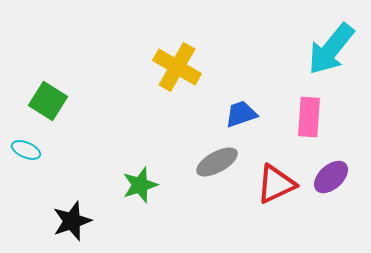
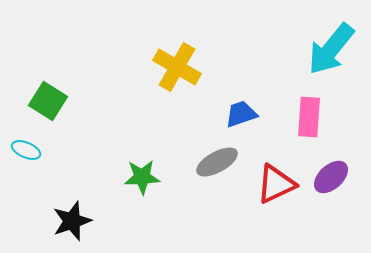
green star: moved 2 px right, 8 px up; rotated 15 degrees clockwise
